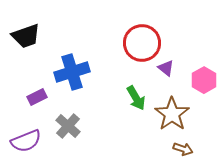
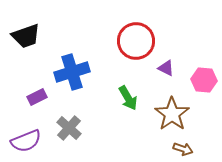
red circle: moved 6 px left, 2 px up
purple triangle: rotated 12 degrees counterclockwise
pink hexagon: rotated 25 degrees counterclockwise
green arrow: moved 8 px left
gray cross: moved 1 px right, 2 px down
